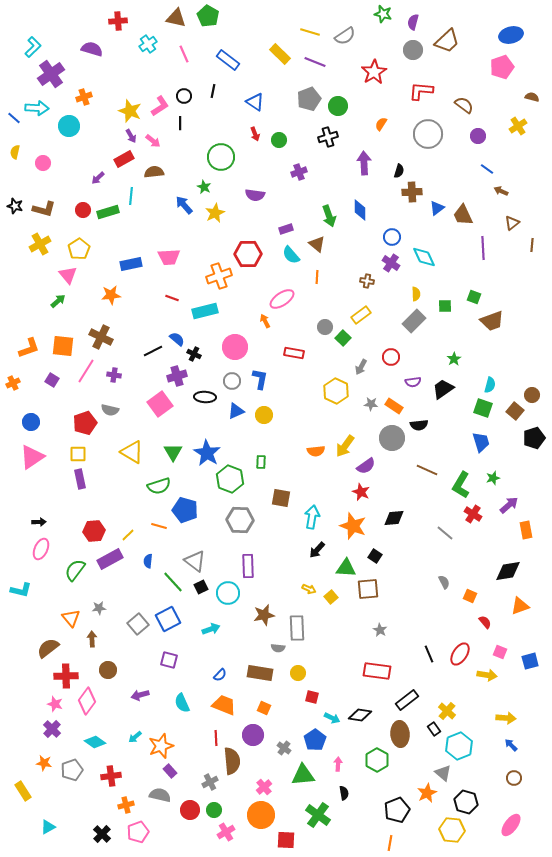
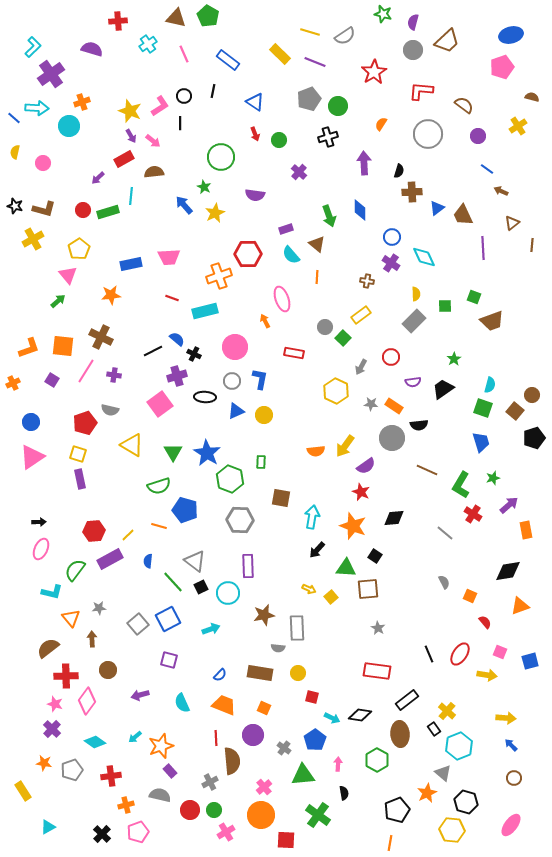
orange cross at (84, 97): moved 2 px left, 5 px down
purple cross at (299, 172): rotated 28 degrees counterclockwise
yellow cross at (40, 244): moved 7 px left, 5 px up
pink ellipse at (282, 299): rotated 75 degrees counterclockwise
yellow triangle at (132, 452): moved 7 px up
yellow square at (78, 454): rotated 18 degrees clockwise
cyan L-shape at (21, 590): moved 31 px right, 2 px down
gray star at (380, 630): moved 2 px left, 2 px up
